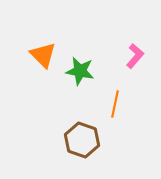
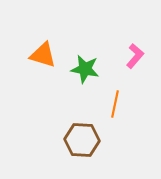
orange triangle: rotated 28 degrees counterclockwise
green star: moved 5 px right, 2 px up
brown hexagon: rotated 16 degrees counterclockwise
